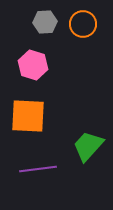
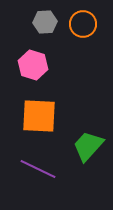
orange square: moved 11 px right
purple line: rotated 33 degrees clockwise
